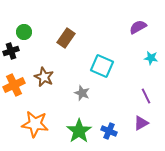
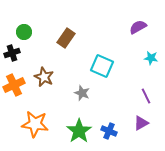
black cross: moved 1 px right, 2 px down
